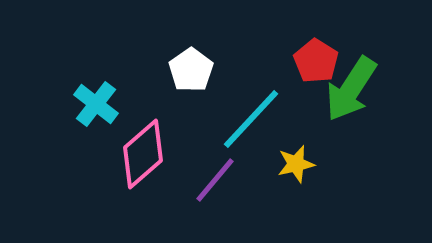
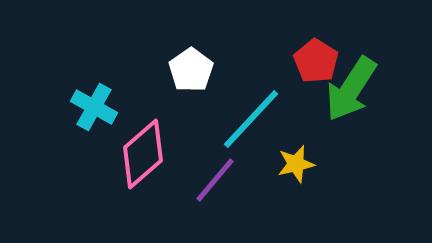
cyan cross: moved 2 px left, 3 px down; rotated 9 degrees counterclockwise
